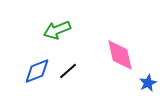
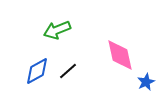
blue diamond: rotated 8 degrees counterclockwise
blue star: moved 2 px left, 1 px up
